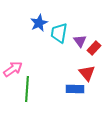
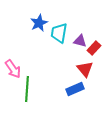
purple triangle: rotated 40 degrees counterclockwise
pink arrow: rotated 90 degrees clockwise
red triangle: moved 2 px left, 4 px up
blue rectangle: rotated 24 degrees counterclockwise
